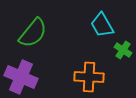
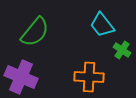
cyan trapezoid: rotated 8 degrees counterclockwise
green semicircle: moved 2 px right, 1 px up
green cross: moved 1 px left
